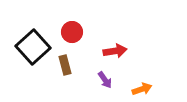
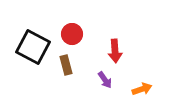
red circle: moved 2 px down
black square: rotated 20 degrees counterclockwise
red arrow: rotated 95 degrees clockwise
brown rectangle: moved 1 px right
